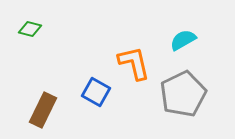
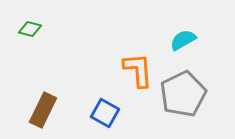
orange L-shape: moved 4 px right, 7 px down; rotated 9 degrees clockwise
blue square: moved 9 px right, 21 px down
